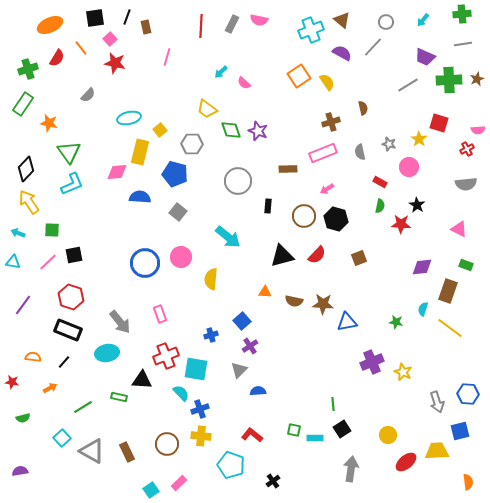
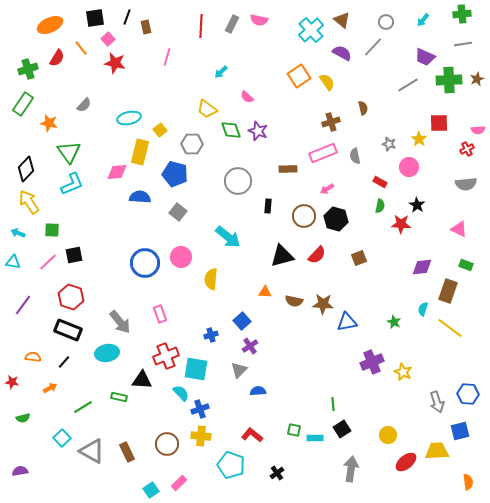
cyan cross at (311, 30): rotated 20 degrees counterclockwise
pink square at (110, 39): moved 2 px left
pink semicircle at (244, 83): moved 3 px right, 14 px down
gray semicircle at (88, 95): moved 4 px left, 10 px down
red square at (439, 123): rotated 18 degrees counterclockwise
gray semicircle at (360, 152): moved 5 px left, 4 px down
green star at (396, 322): moved 2 px left; rotated 16 degrees clockwise
black cross at (273, 481): moved 4 px right, 8 px up
